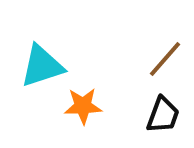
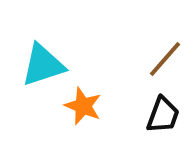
cyan triangle: moved 1 px right, 1 px up
orange star: rotated 24 degrees clockwise
